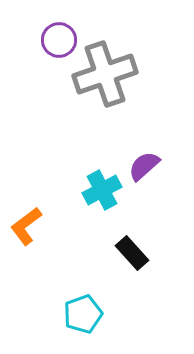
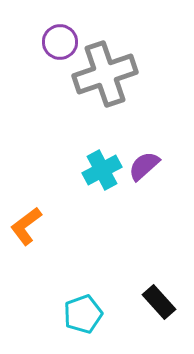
purple circle: moved 1 px right, 2 px down
cyan cross: moved 20 px up
black rectangle: moved 27 px right, 49 px down
